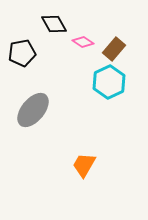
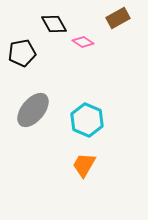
brown rectangle: moved 4 px right, 31 px up; rotated 20 degrees clockwise
cyan hexagon: moved 22 px left, 38 px down; rotated 12 degrees counterclockwise
